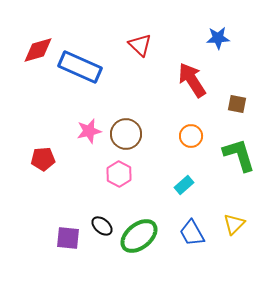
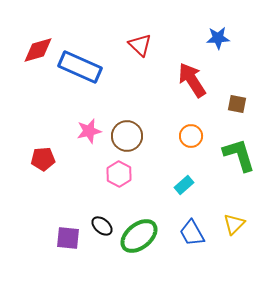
brown circle: moved 1 px right, 2 px down
